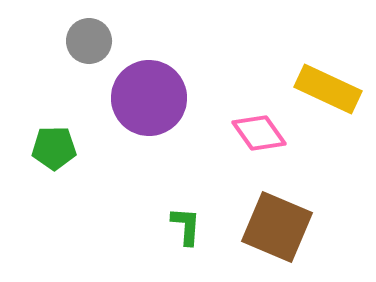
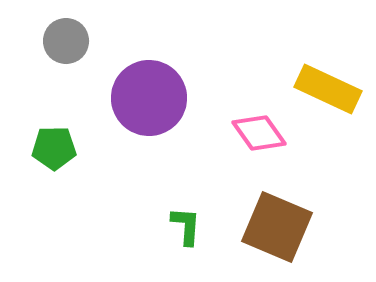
gray circle: moved 23 px left
